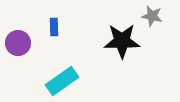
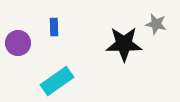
gray star: moved 4 px right, 8 px down
black star: moved 2 px right, 3 px down
cyan rectangle: moved 5 px left
